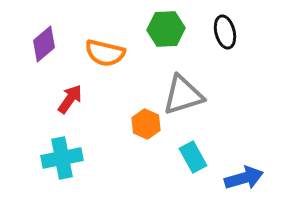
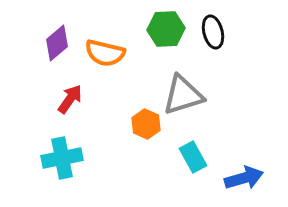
black ellipse: moved 12 px left
purple diamond: moved 13 px right, 1 px up
